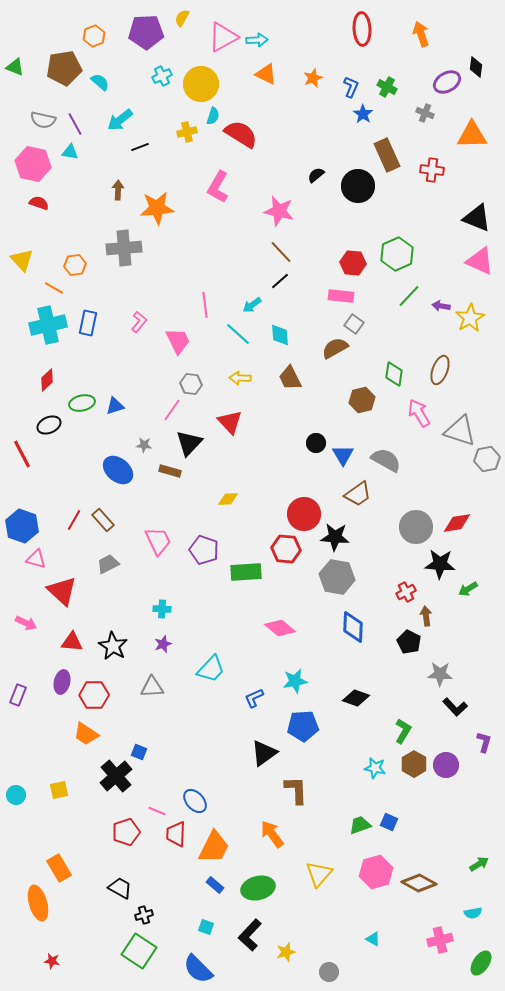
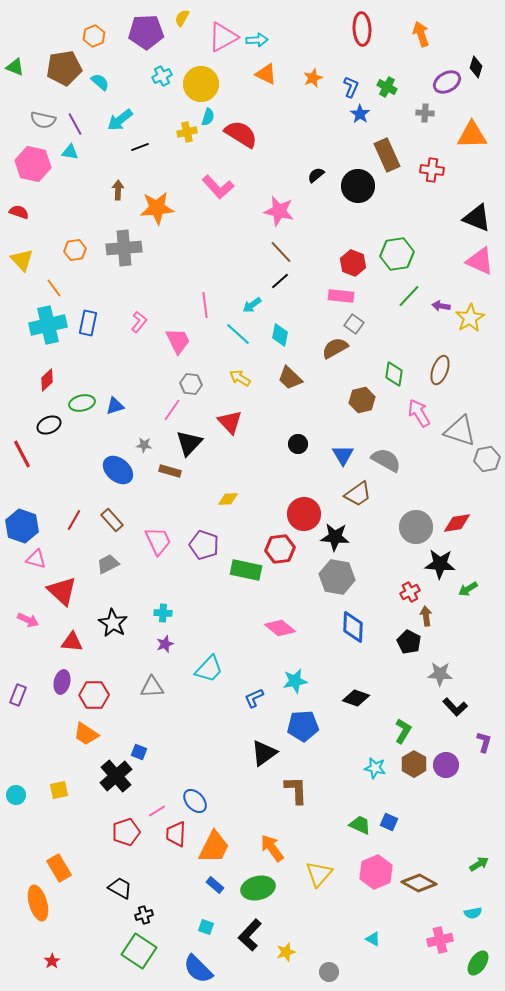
black diamond at (476, 67): rotated 10 degrees clockwise
gray cross at (425, 113): rotated 18 degrees counterclockwise
blue star at (363, 114): moved 3 px left
cyan semicircle at (213, 116): moved 5 px left, 1 px down
pink L-shape at (218, 187): rotated 72 degrees counterclockwise
red semicircle at (39, 203): moved 20 px left, 9 px down
green hexagon at (397, 254): rotated 16 degrees clockwise
red hexagon at (353, 263): rotated 15 degrees clockwise
orange hexagon at (75, 265): moved 15 px up
orange line at (54, 288): rotated 24 degrees clockwise
cyan diamond at (280, 335): rotated 15 degrees clockwise
yellow arrow at (240, 378): rotated 30 degrees clockwise
brown trapezoid at (290, 378): rotated 20 degrees counterclockwise
black circle at (316, 443): moved 18 px left, 1 px down
brown rectangle at (103, 520): moved 9 px right
red hexagon at (286, 549): moved 6 px left; rotated 12 degrees counterclockwise
purple pentagon at (204, 550): moved 5 px up
green rectangle at (246, 572): moved 2 px up; rotated 16 degrees clockwise
red cross at (406, 592): moved 4 px right
cyan cross at (162, 609): moved 1 px right, 4 px down
pink arrow at (26, 623): moved 2 px right, 3 px up
purple star at (163, 644): moved 2 px right
black star at (113, 646): moved 23 px up
cyan trapezoid at (211, 669): moved 2 px left
pink line at (157, 811): rotated 54 degrees counterclockwise
green trapezoid at (360, 825): rotated 45 degrees clockwise
orange arrow at (272, 834): moved 14 px down
pink hexagon at (376, 872): rotated 8 degrees counterclockwise
red star at (52, 961): rotated 28 degrees clockwise
green ellipse at (481, 963): moved 3 px left
